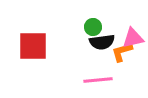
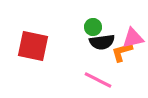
red square: rotated 12 degrees clockwise
pink line: rotated 32 degrees clockwise
